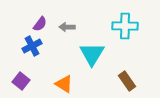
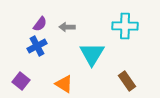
blue cross: moved 5 px right
